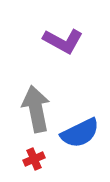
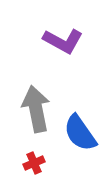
blue semicircle: rotated 81 degrees clockwise
red cross: moved 4 px down
